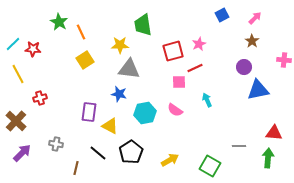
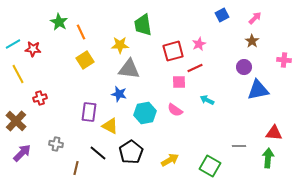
cyan line: rotated 14 degrees clockwise
cyan arrow: rotated 40 degrees counterclockwise
